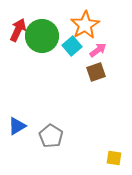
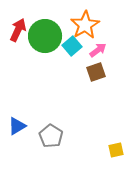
green circle: moved 3 px right
yellow square: moved 2 px right, 8 px up; rotated 21 degrees counterclockwise
